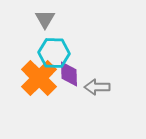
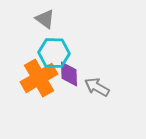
gray triangle: rotated 25 degrees counterclockwise
orange cross: rotated 15 degrees clockwise
gray arrow: rotated 30 degrees clockwise
